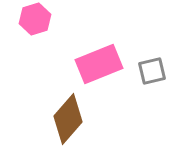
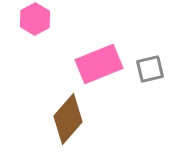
pink hexagon: rotated 12 degrees counterclockwise
gray square: moved 2 px left, 2 px up
